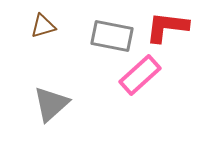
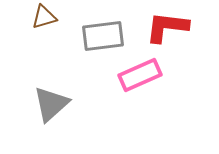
brown triangle: moved 1 px right, 9 px up
gray rectangle: moved 9 px left; rotated 18 degrees counterclockwise
pink rectangle: rotated 18 degrees clockwise
